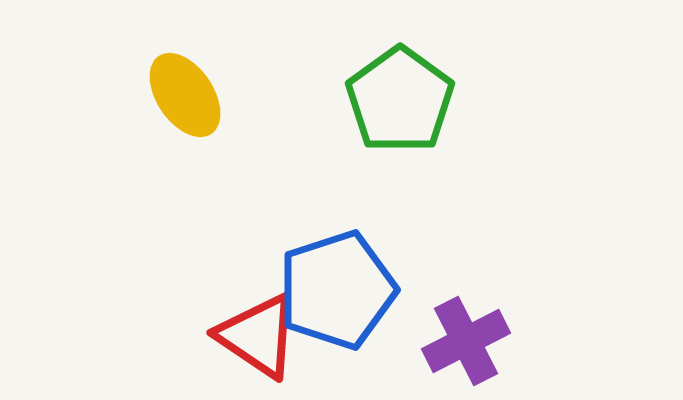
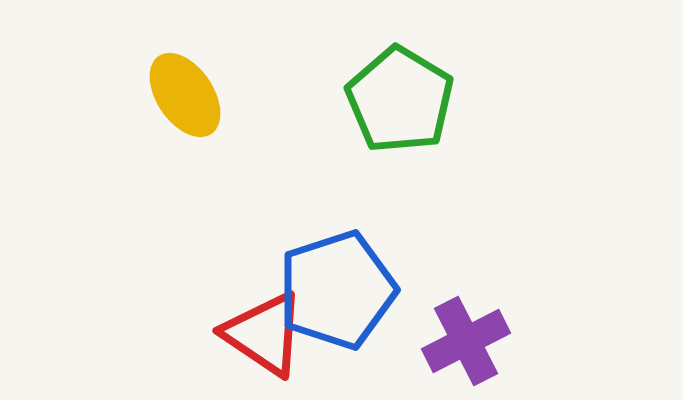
green pentagon: rotated 5 degrees counterclockwise
red triangle: moved 6 px right, 2 px up
